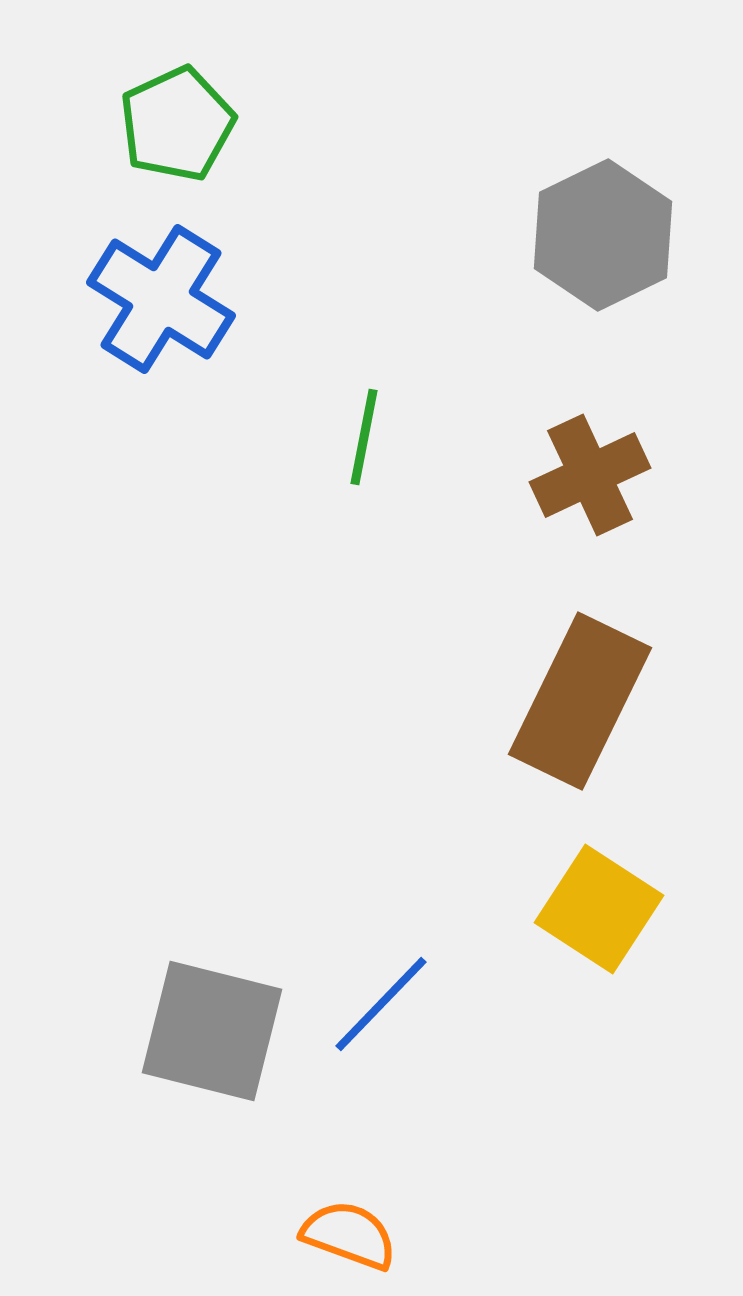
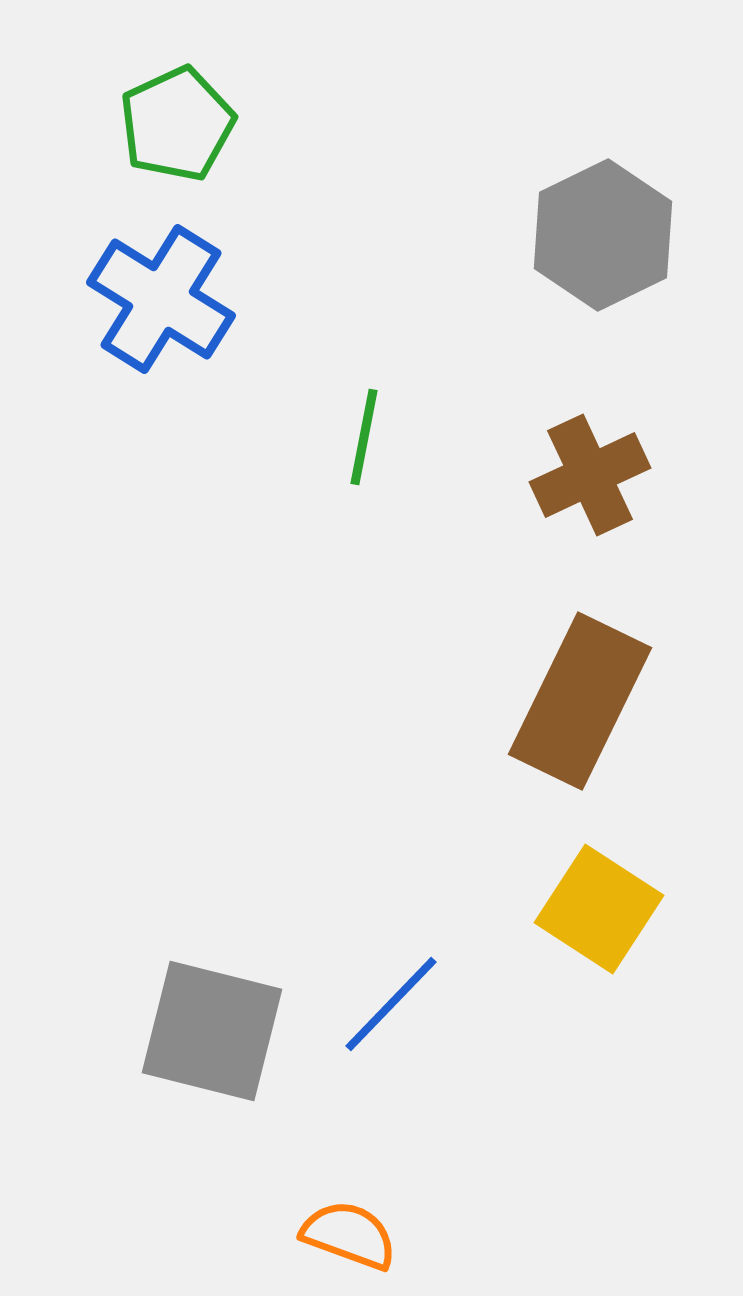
blue line: moved 10 px right
